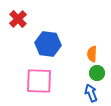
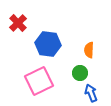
red cross: moved 4 px down
orange semicircle: moved 3 px left, 4 px up
green circle: moved 17 px left
pink square: rotated 28 degrees counterclockwise
